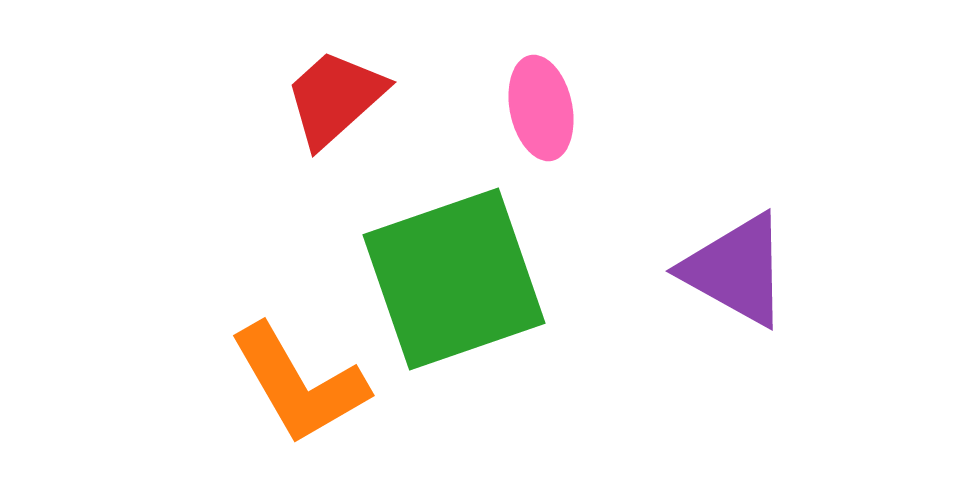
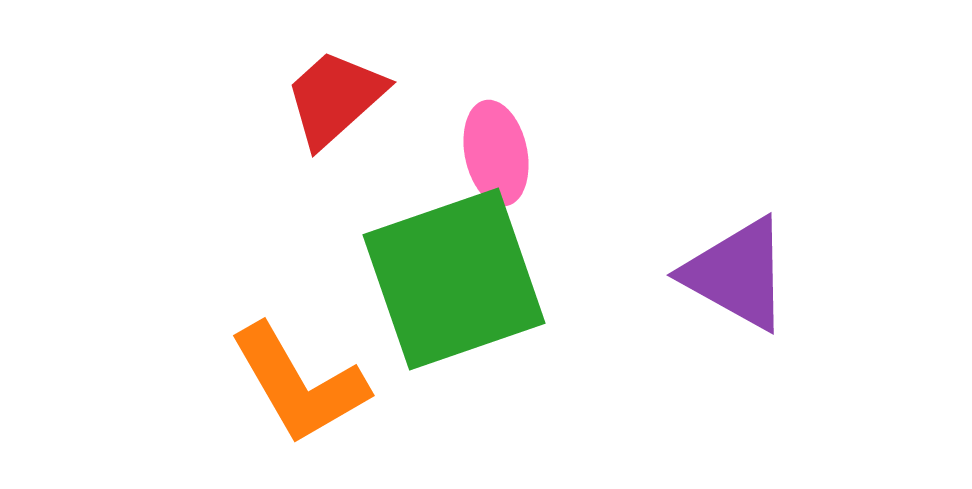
pink ellipse: moved 45 px left, 45 px down
purple triangle: moved 1 px right, 4 px down
